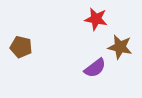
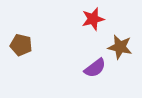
red star: moved 3 px left; rotated 25 degrees counterclockwise
brown pentagon: moved 2 px up
